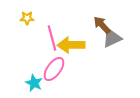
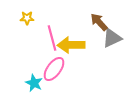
brown arrow: moved 3 px left, 3 px up
